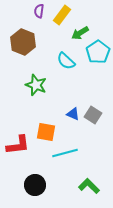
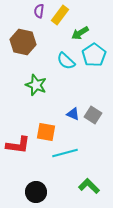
yellow rectangle: moved 2 px left
brown hexagon: rotated 10 degrees counterclockwise
cyan pentagon: moved 4 px left, 3 px down
red L-shape: rotated 15 degrees clockwise
black circle: moved 1 px right, 7 px down
